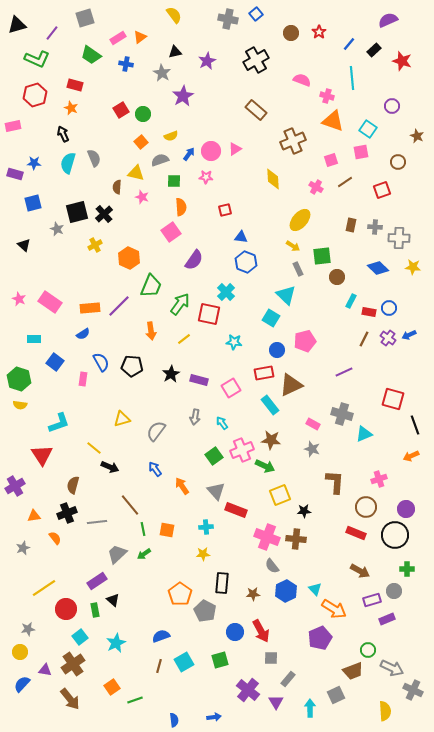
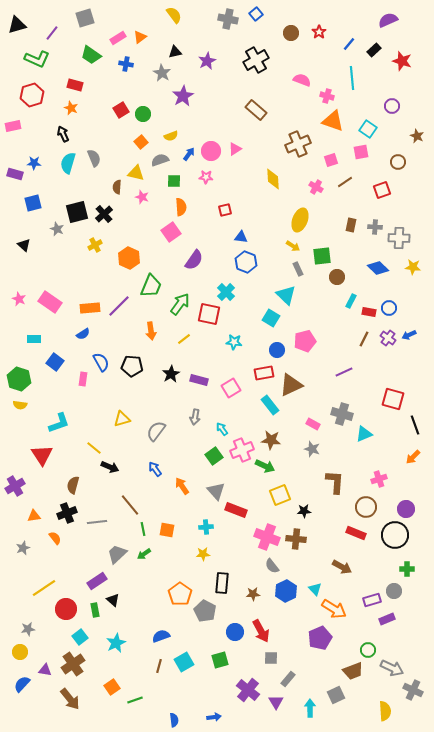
red hexagon at (35, 95): moved 3 px left
brown cross at (293, 141): moved 5 px right, 3 px down
yellow ellipse at (300, 220): rotated 20 degrees counterclockwise
cyan arrow at (222, 423): moved 6 px down
orange arrow at (411, 456): moved 2 px right, 1 px down; rotated 21 degrees counterclockwise
brown arrow at (360, 571): moved 18 px left, 4 px up
